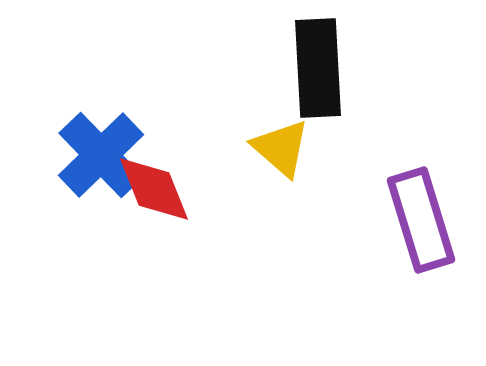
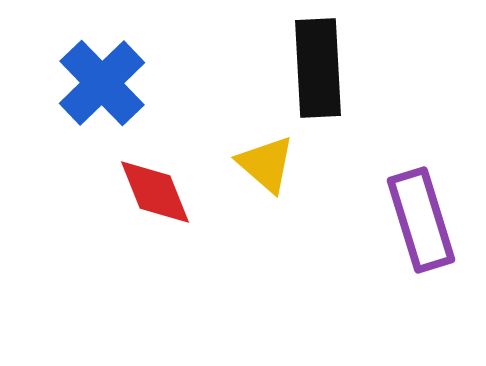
yellow triangle: moved 15 px left, 16 px down
blue cross: moved 1 px right, 72 px up
red diamond: moved 1 px right, 3 px down
